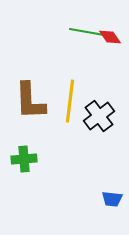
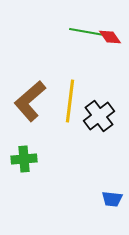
brown L-shape: rotated 51 degrees clockwise
